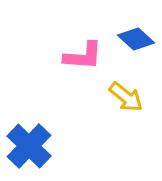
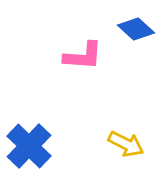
blue diamond: moved 10 px up
yellow arrow: moved 47 px down; rotated 12 degrees counterclockwise
